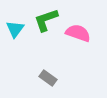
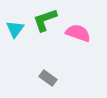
green L-shape: moved 1 px left
